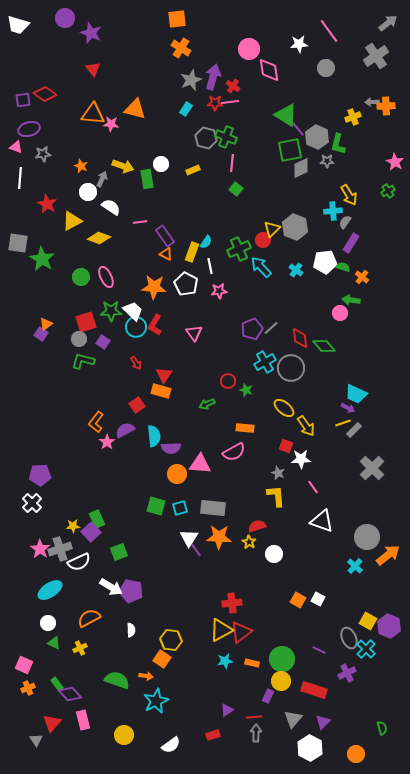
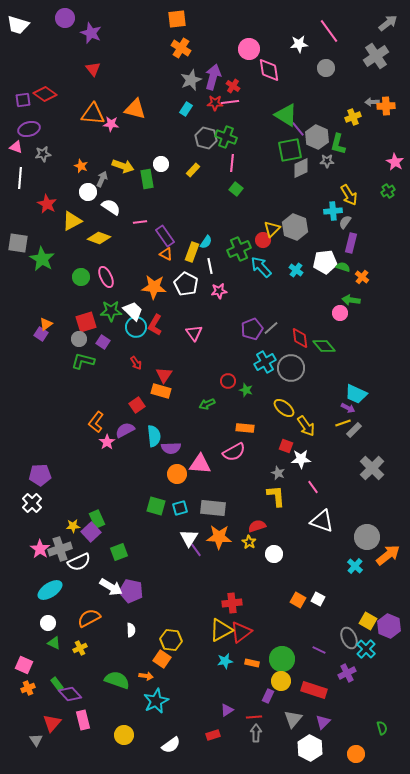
yellow rectangle at (193, 170): rotated 24 degrees counterclockwise
purple rectangle at (351, 243): rotated 18 degrees counterclockwise
